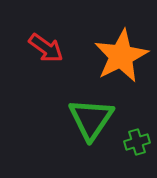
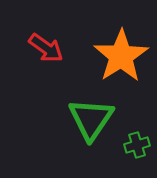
orange star: rotated 6 degrees counterclockwise
green cross: moved 3 px down
